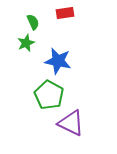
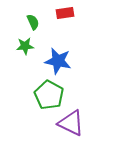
green star: moved 1 px left, 3 px down; rotated 18 degrees clockwise
